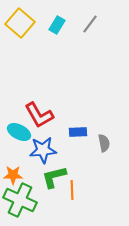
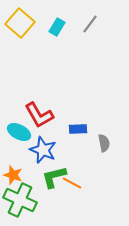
cyan rectangle: moved 2 px down
blue rectangle: moved 3 px up
blue star: rotated 28 degrees clockwise
orange star: rotated 18 degrees clockwise
orange line: moved 7 px up; rotated 60 degrees counterclockwise
